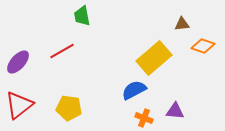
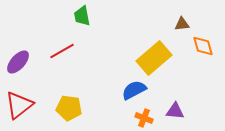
orange diamond: rotated 55 degrees clockwise
